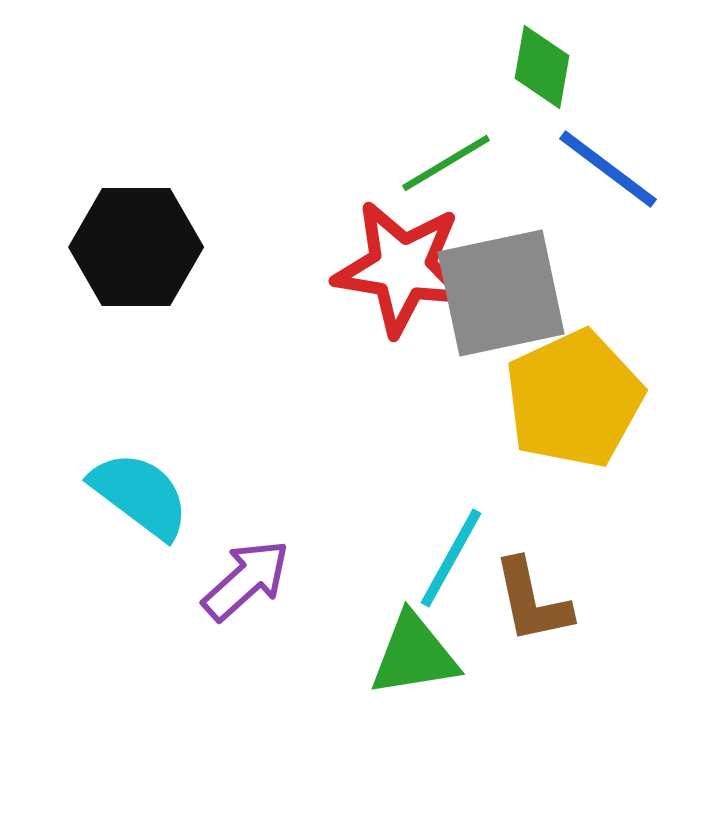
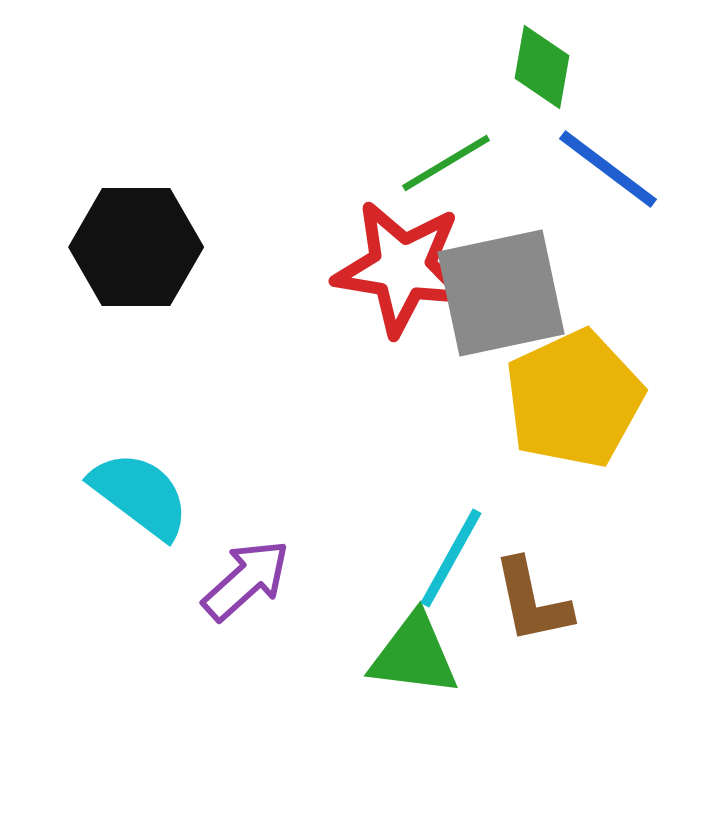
green triangle: rotated 16 degrees clockwise
